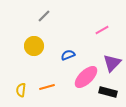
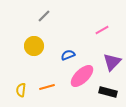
purple triangle: moved 1 px up
pink ellipse: moved 4 px left, 1 px up
